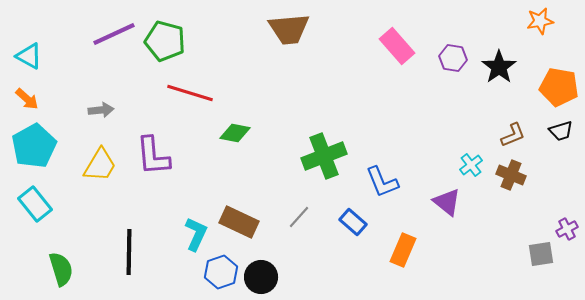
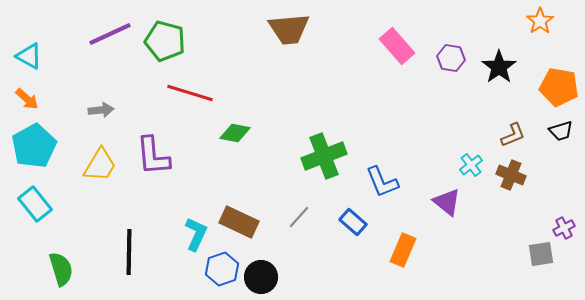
orange star: rotated 24 degrees counterclockwise
purple line: moved 4 px left
purple hexagon: moved 2 px left
purple cross: moved 3 px left, 1 px up
blue hexagon: moved 1 px right, 3 px up
